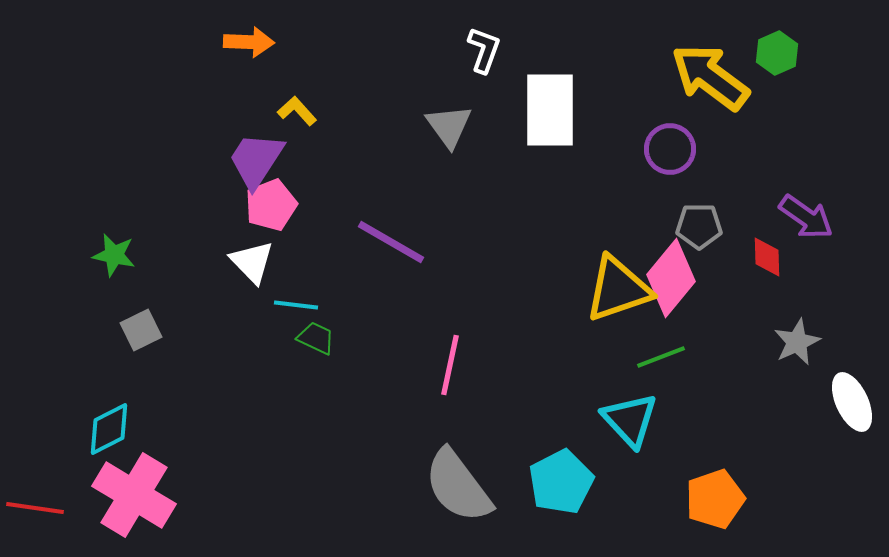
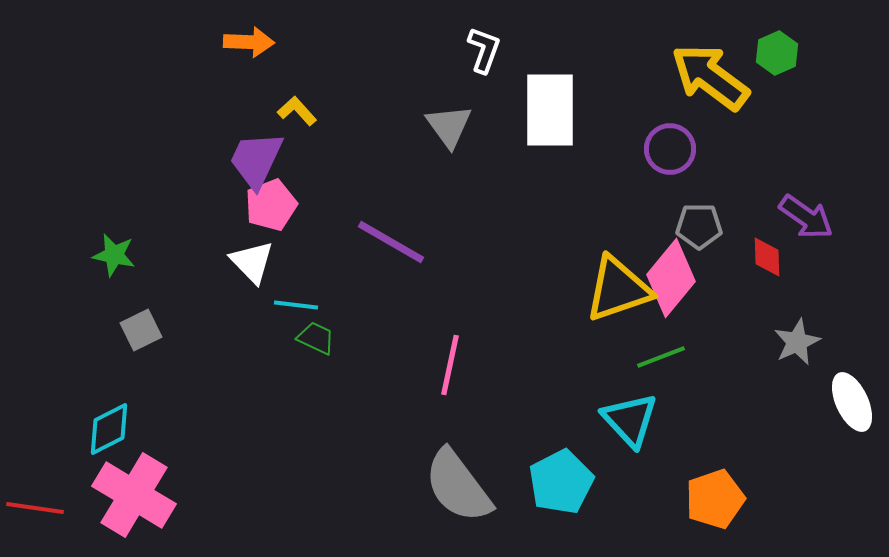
purple trapezoid: rotated 8 degrees counterclockwise
